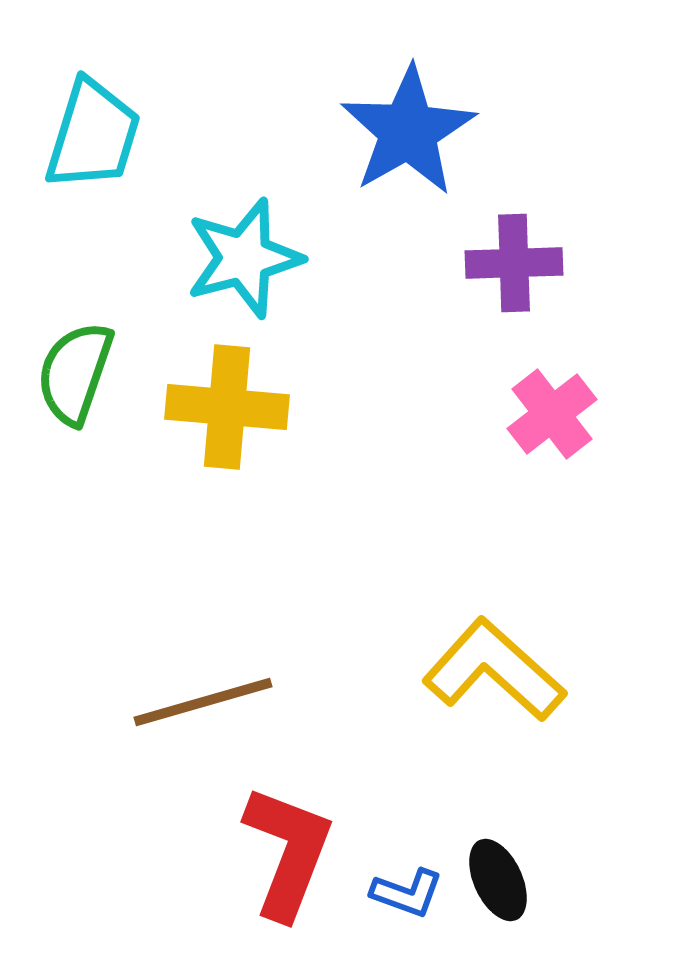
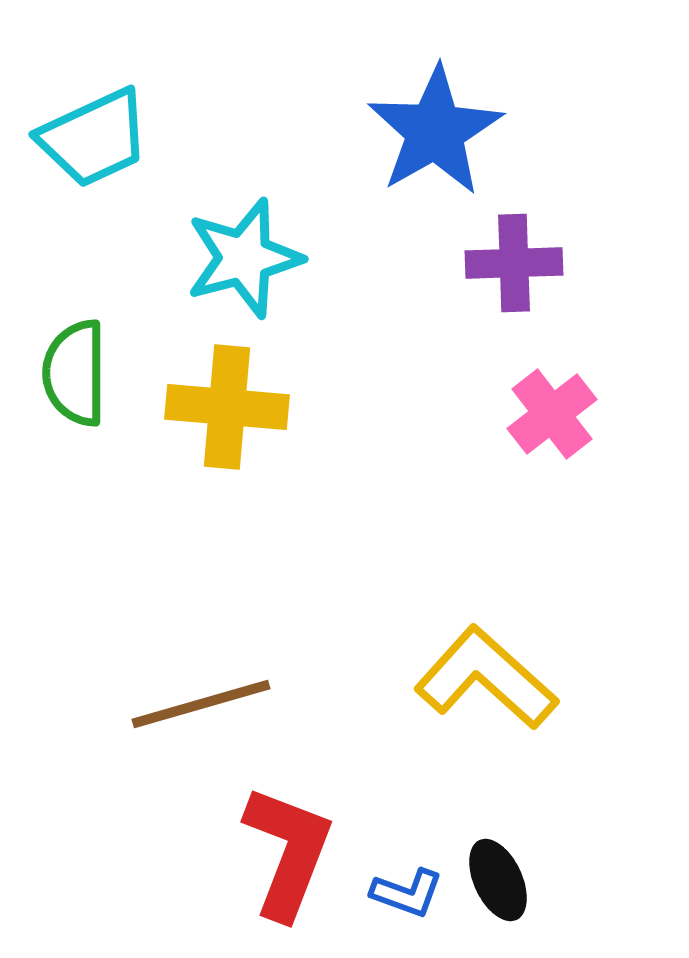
blue star: moved 27 px right
cyan trapezoid: moved 1 px right, 3 px down; rotated 48 degrees clockwise
green semicircle: rotated 19 degrees counterclockwise
yellow L-shape: moved 8 px left, 8 px down
brown line: moved 2 px left, 2 px down
